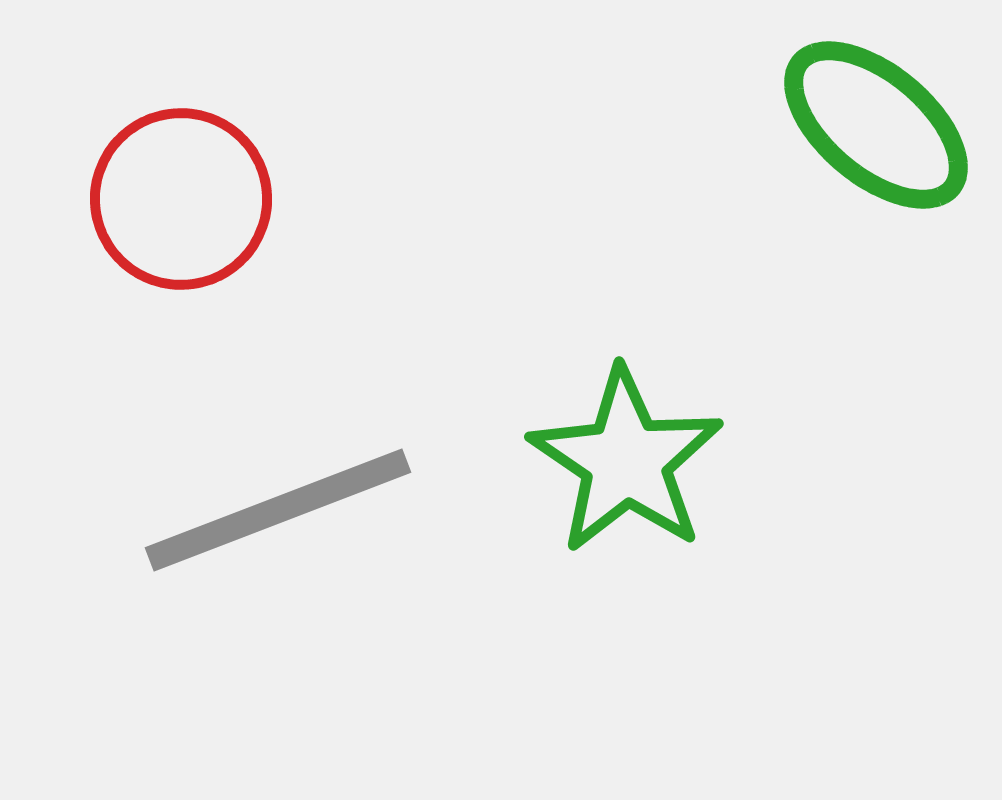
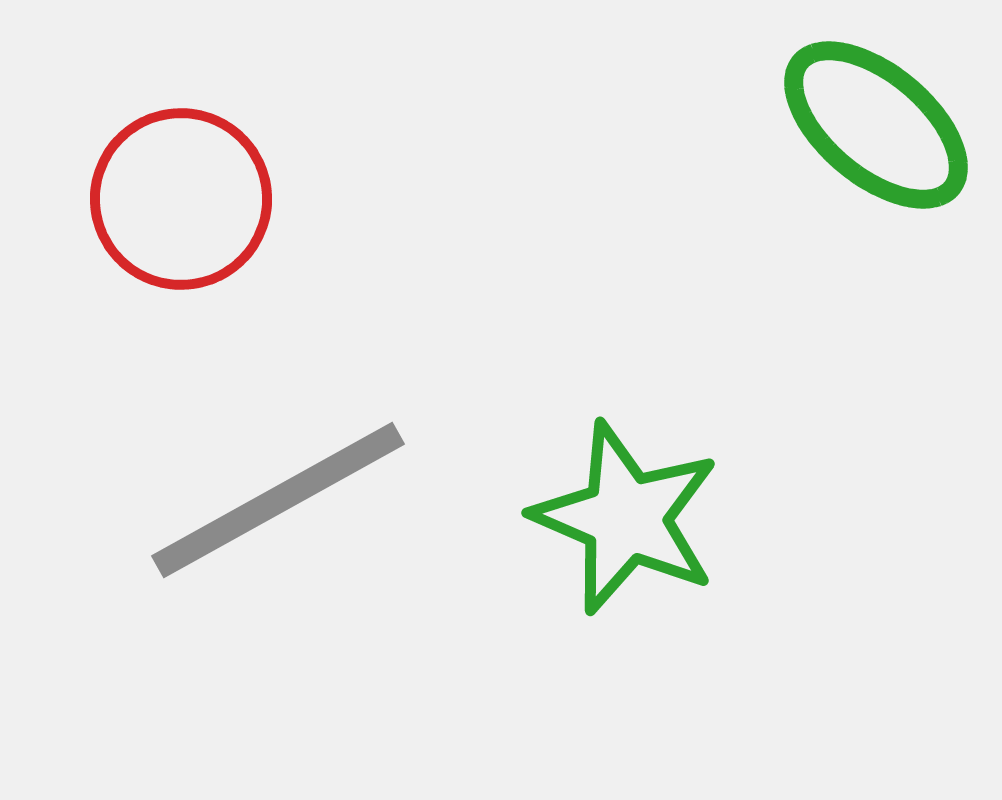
green star: moved 57 px down; rotated 11 degrees counterclockwise
gray line: moved 10 px up; rotated 8 degrees counterclockwise
